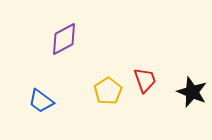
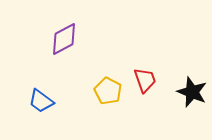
yellow pentagon: rotated 12 degrees counterclockwise
